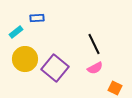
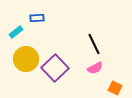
yellow circle: moved 1 px right
purple square: rotated 8 degrees clockwise
